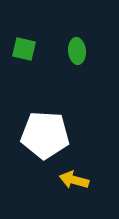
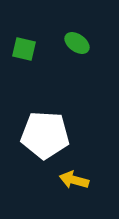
green ellipse: moved 8 px up; rotated 50 degrees counterclockwise
